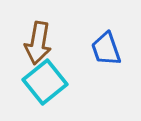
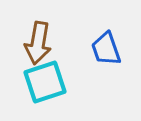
cyan square: rotated 21 degrees clockwise
